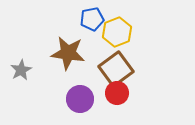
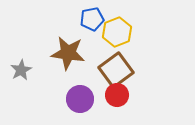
brown square: moved 1 px down
red circle: moved 2 px down
